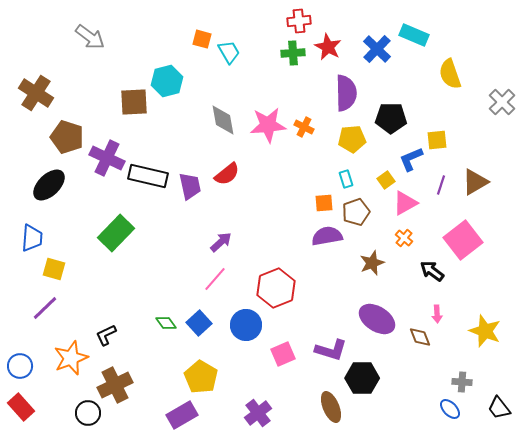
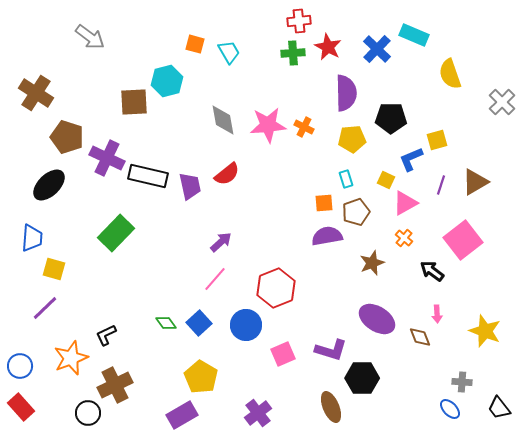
orange square at (202, 39): moved 7 px left, 5 px down
yellow square at (437, 140): rotated 10 degrees counterclockwise
yellow square at (386, 180): rotated 30 degrees counterclockwise
